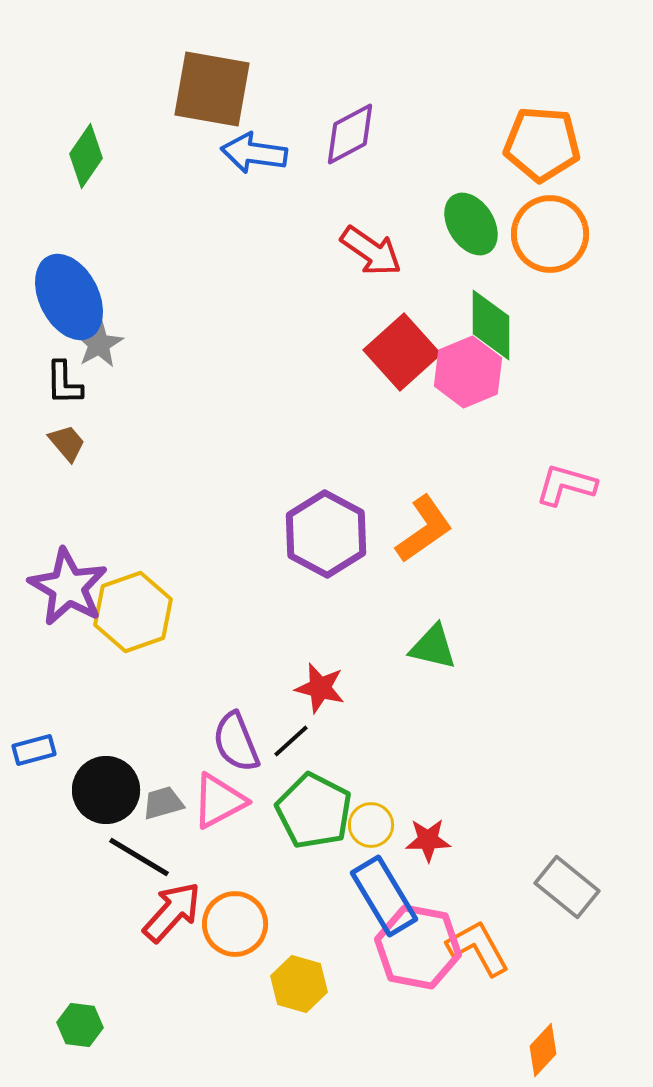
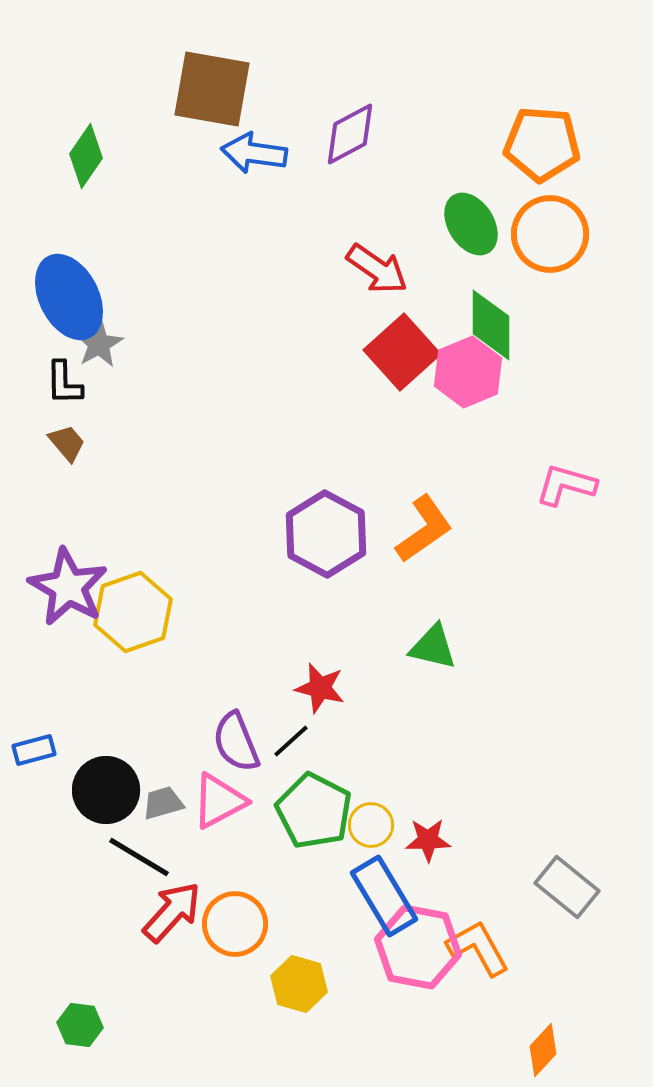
red arrow at (371, 251): moved 6 px right, 18 px down
